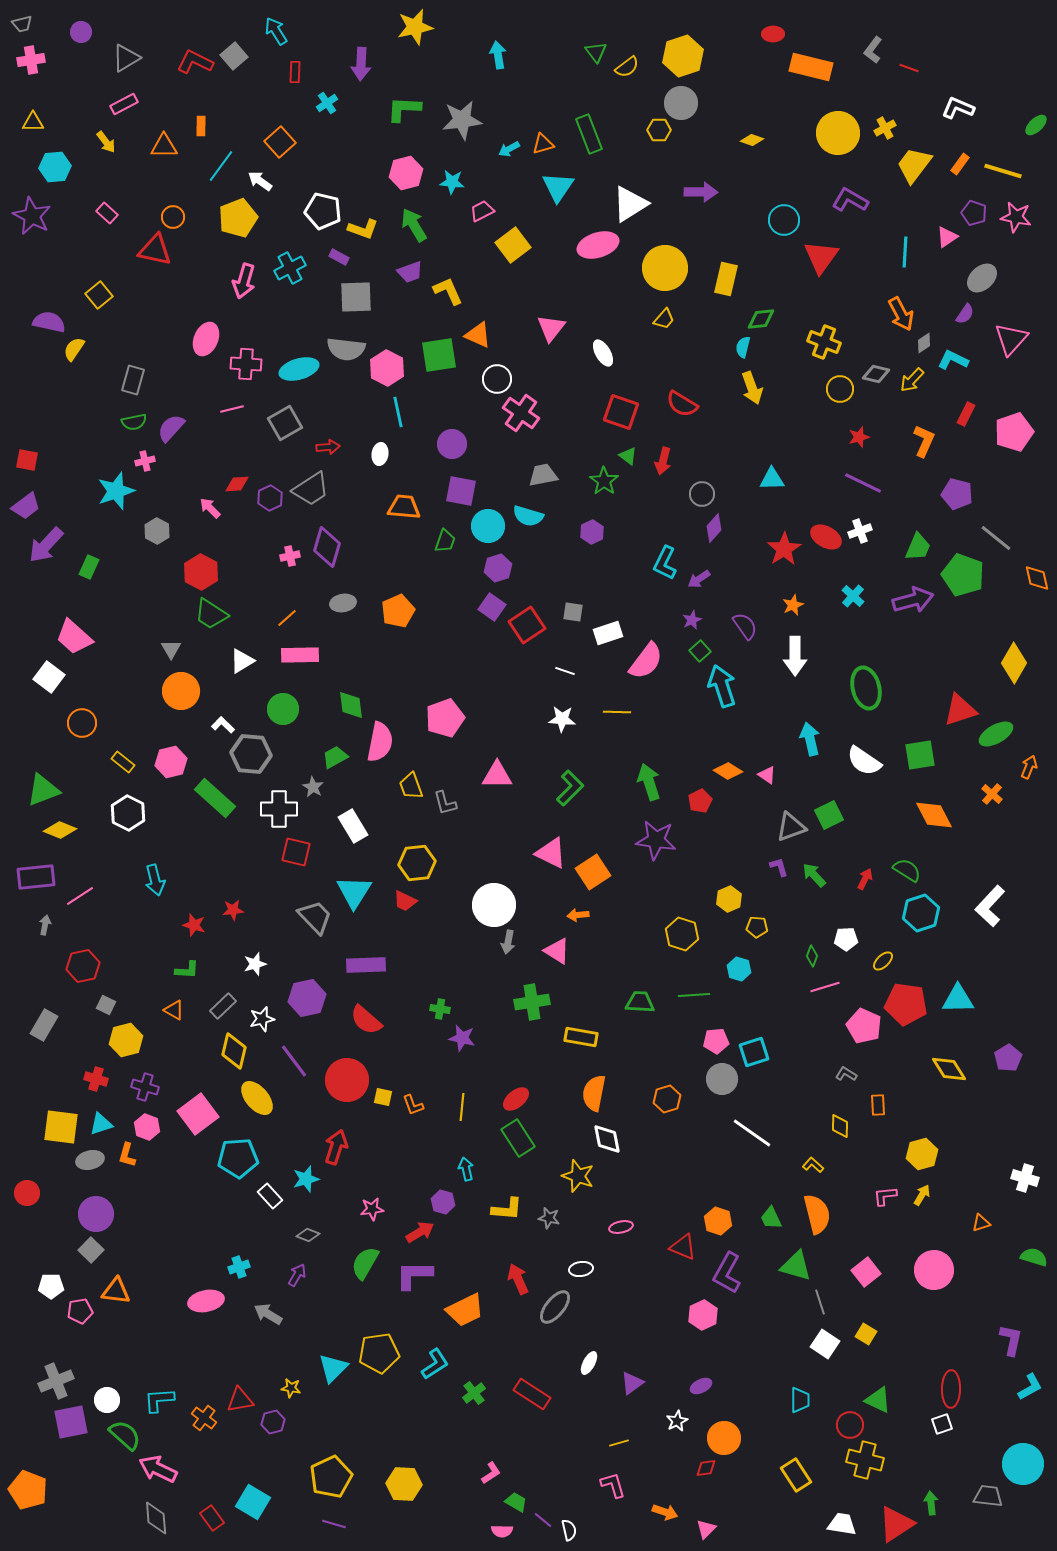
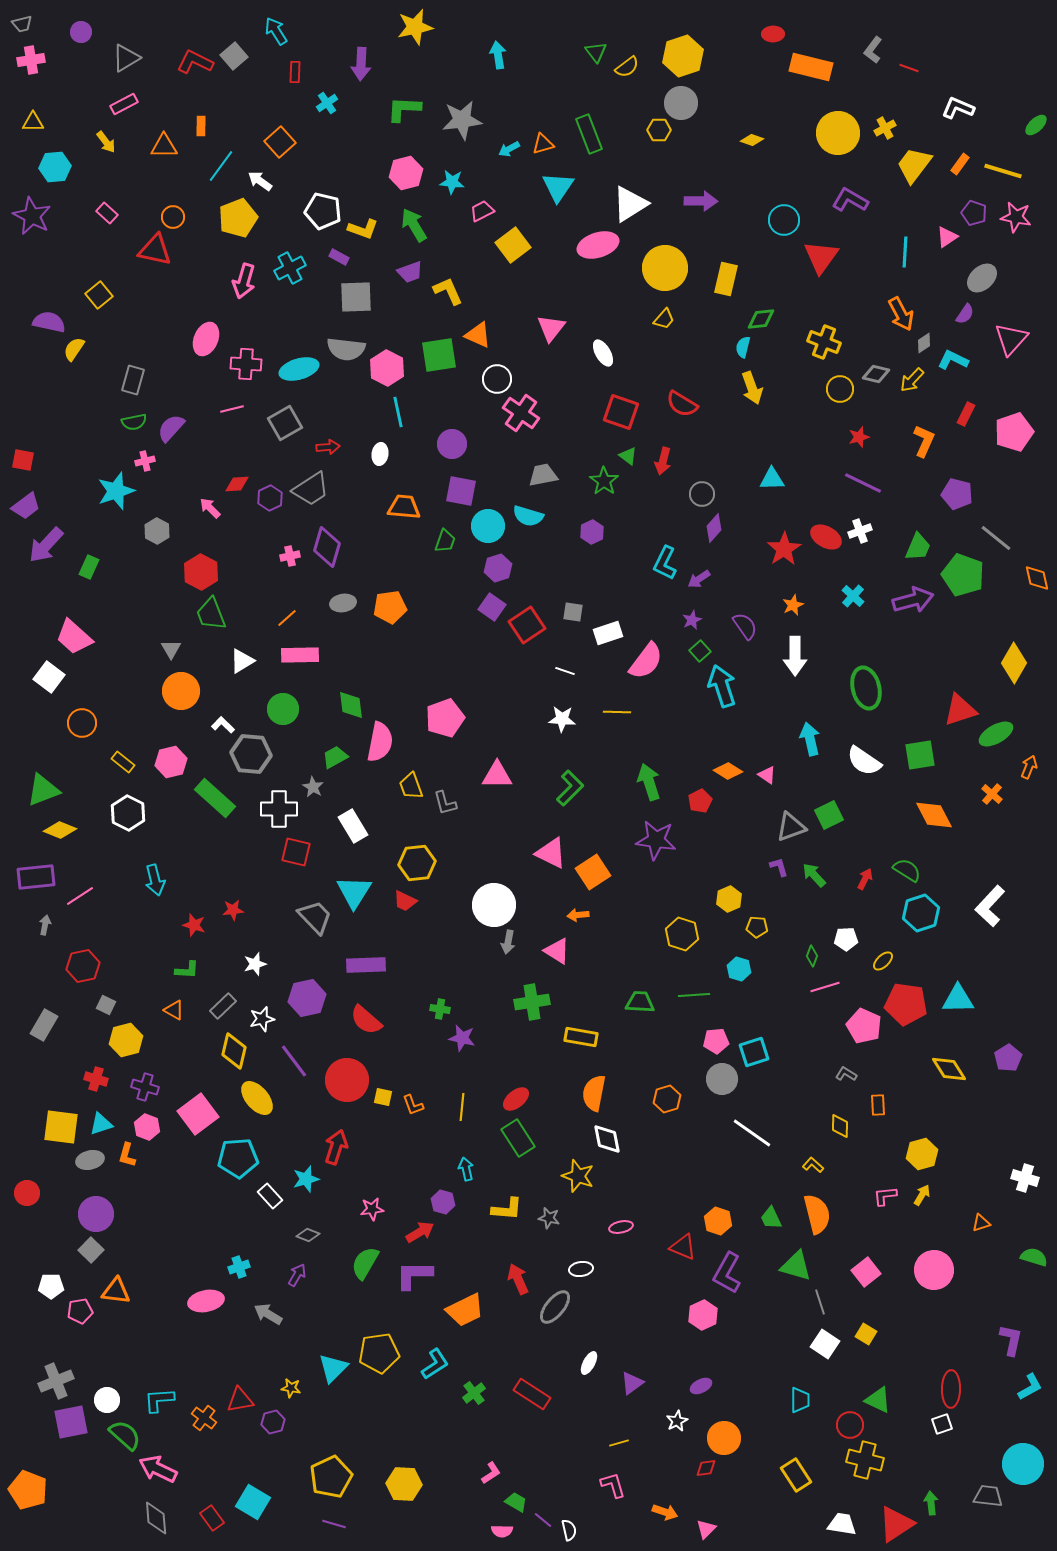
purple arrow at (701, 192): moved 9 px down
red square at (27, 460): moved 4 px left
orange pentagon at (398, 611): moved 8 px left, 4 px up; rotated 16 degrees clockwise
green trapezoid at (211, 614): rotated 36 degrees clockwise
